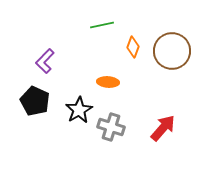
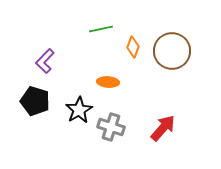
green line: moved 1 px left, 4 px down
black pentagon: rotated 8 degrees counterclockwise
